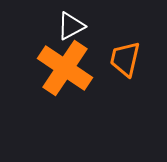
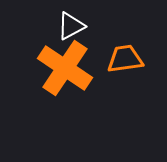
orange trapezoid: rotated 69 degrees clockwise
